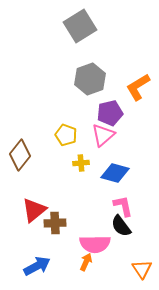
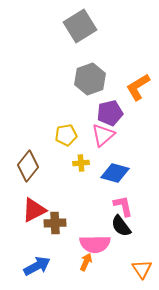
yellow pentagon: rotated 30 degrees counterclockwise
brown diamond: moved 8 px right, 11 px down
red triangle: rotated 12 degrees clockwise
